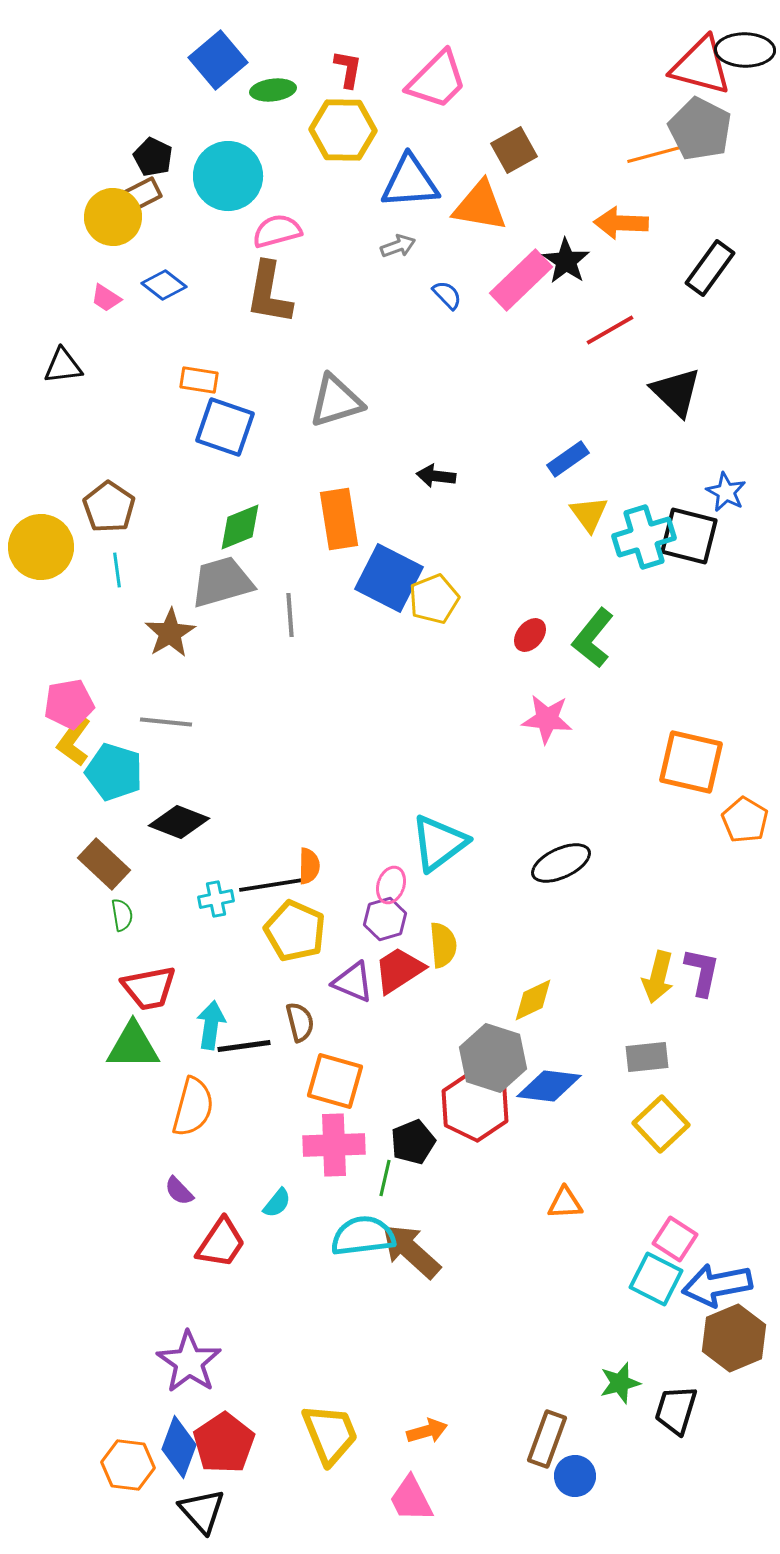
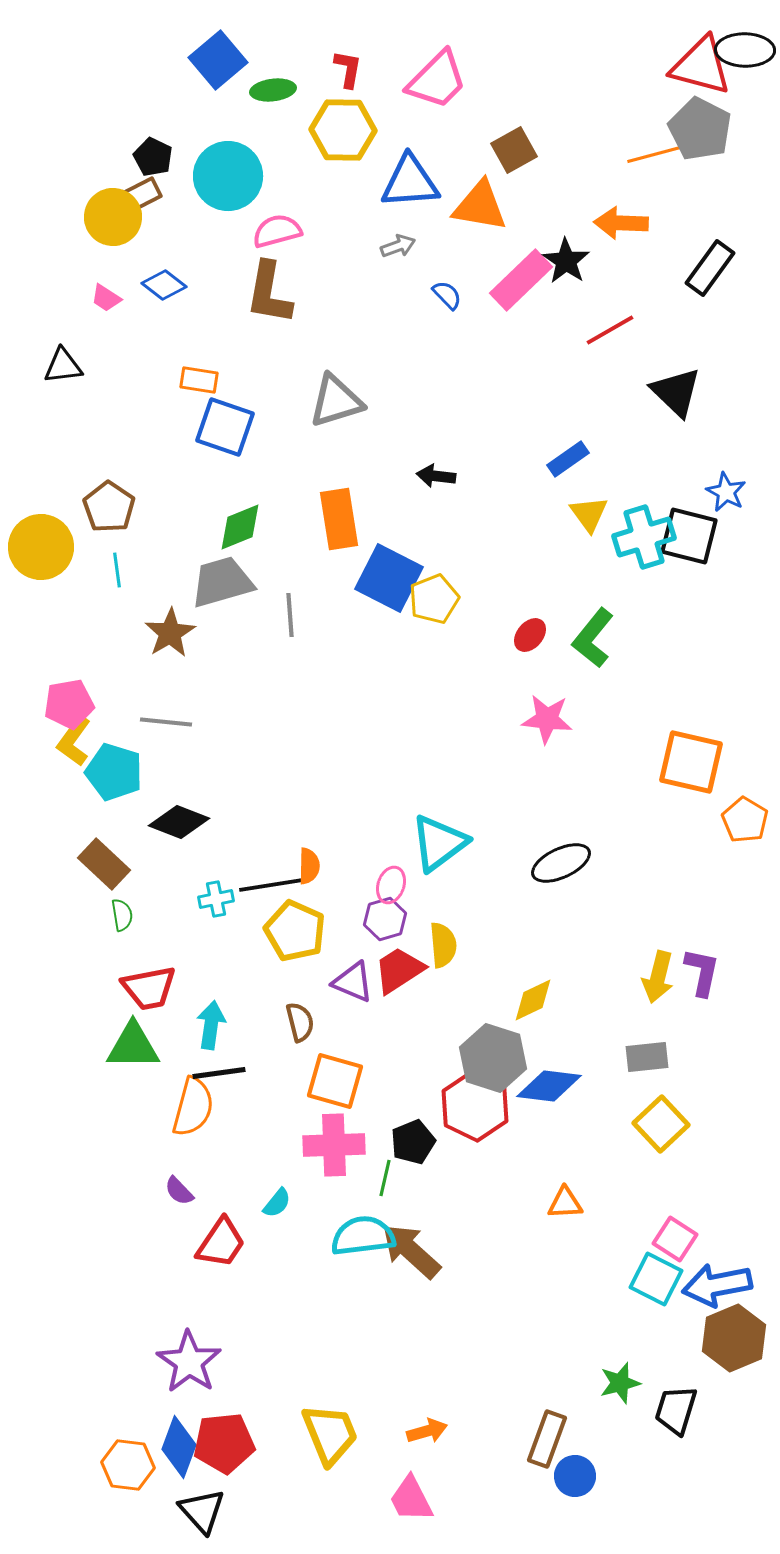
black line at (244, 1046): moved 25 px left, 27 px down
red pentagon at (224, 1443): rotated 28 degrees clockwise
